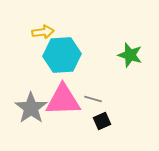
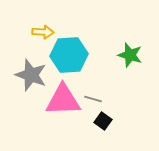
yellow arrow: rotated 10 degrees clockwise
cyan hexagon: moved 7 px right
gray star: moved 33 px up; rotated 16 degrees counterclockwise
black square: moved 1 px right; rotated 30 degrees counterclockwise
